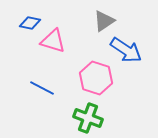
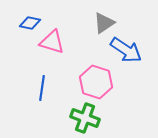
gray triangle: moved 2 px down
pink triangle: moved 1 px left, 1 px down
pink hexagon: moved 4 px down
blue line: rotated 70 degrees clockwise
green cross: moved 3 px left
